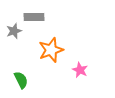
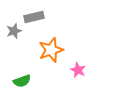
gray rectangle: rotated 12 degrees counterclockwise
pink star: moved 2 px left
green semicircle: moved 1 px right, 1 px down; rotated 96 degrees clockwise
